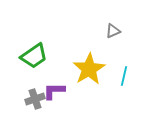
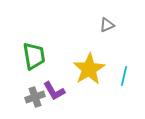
gray triangle: moved 6 px left, 6 px up
green trapezoid: rotated 64 degrees counterclockwise
purple L-shape: rotated 120 degrees counterclockwise
gray cross: moved 2 px up
